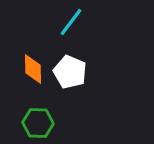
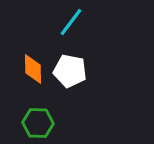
white pentagon: moved 1 px up; rotated 12 degrees counterclockwise
